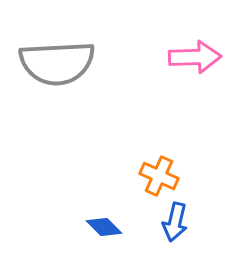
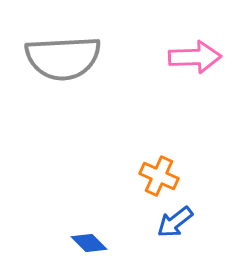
gray semicircle: moved 6 px right, 5 px up
blue arrow: rotated 39 degrees clockwise
blue diamond: moved 15 px left, 16 px down
